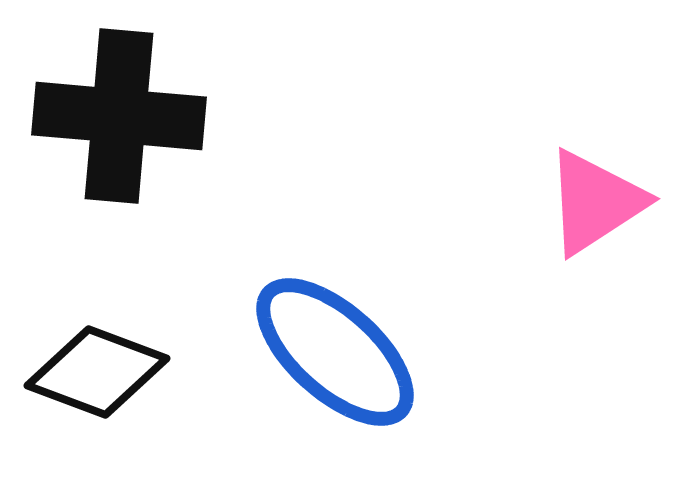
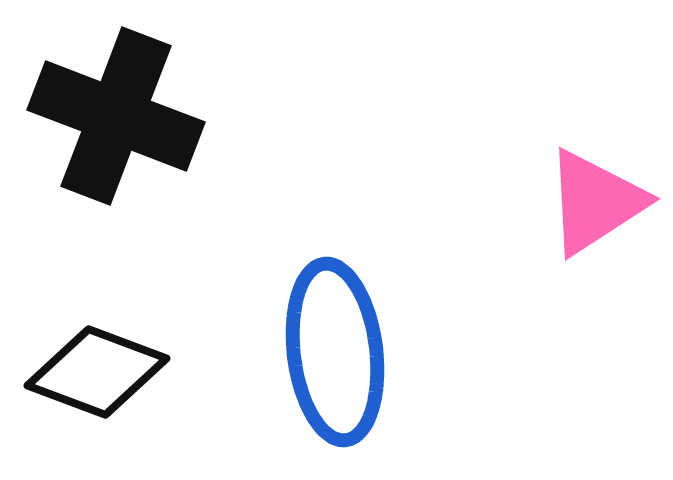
black cross: moved 3 px left; rotated 16 degrees clockwise
blue ellipse: rotated 41 degrees clockwise
